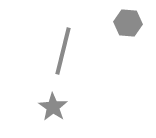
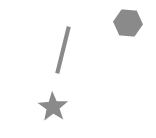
gray line: moved 1 px up
